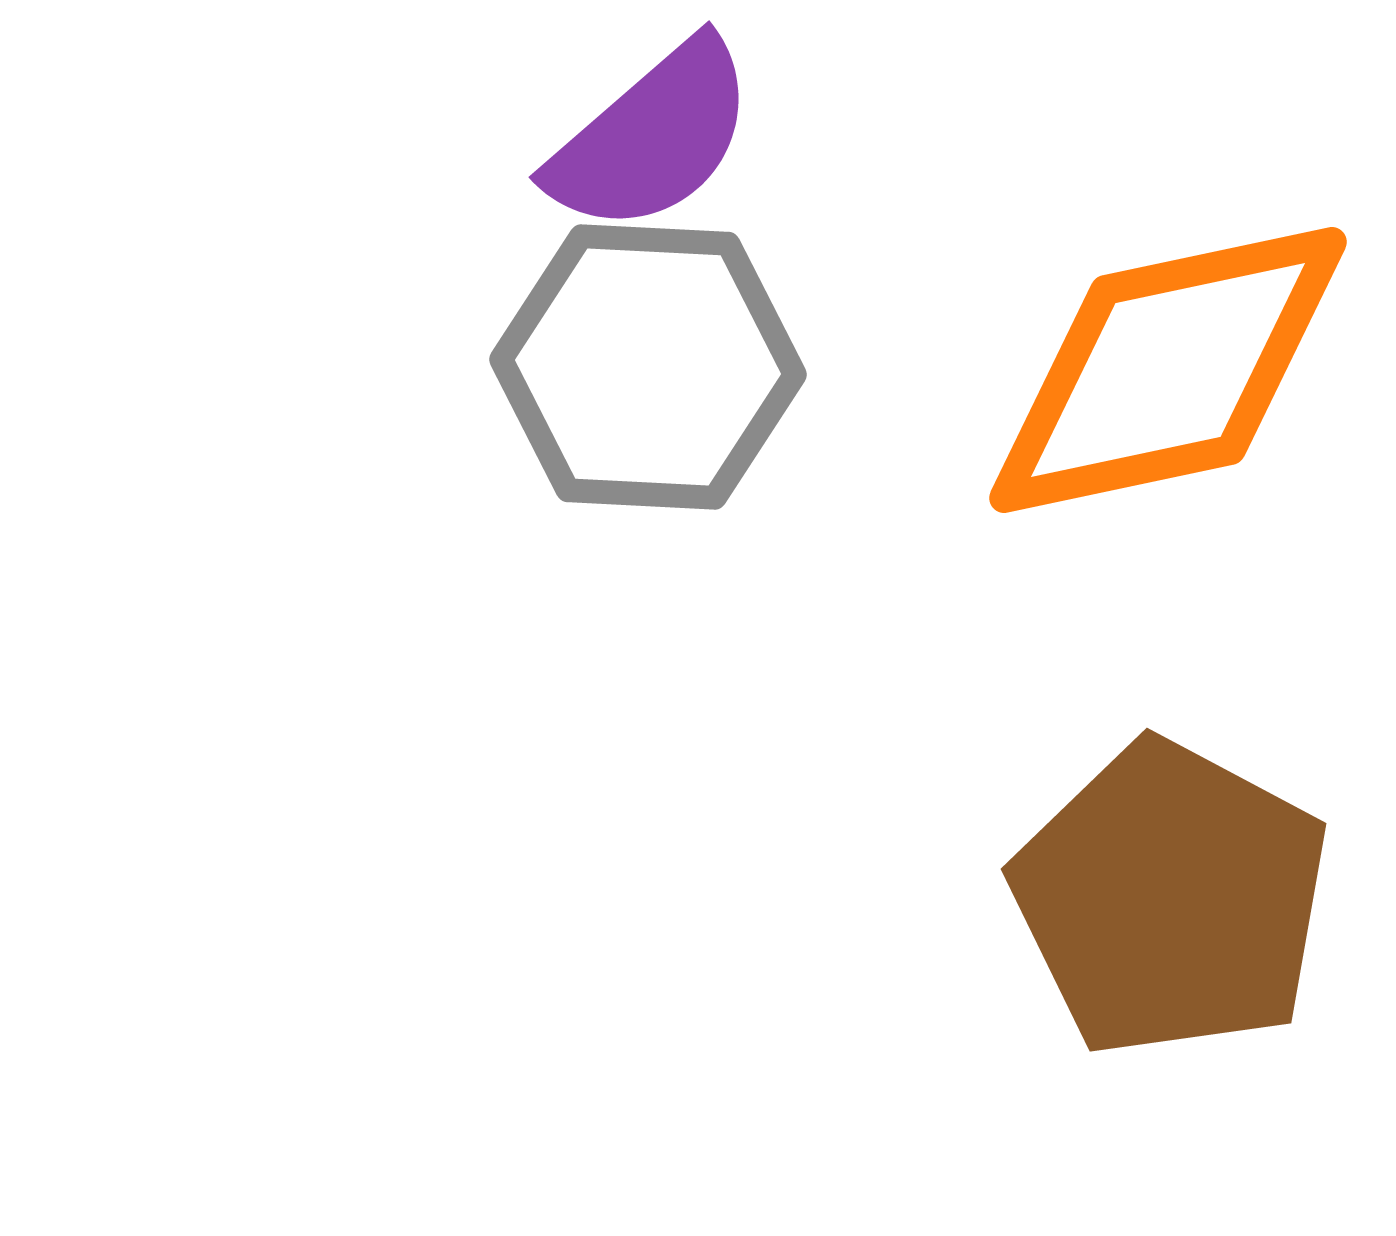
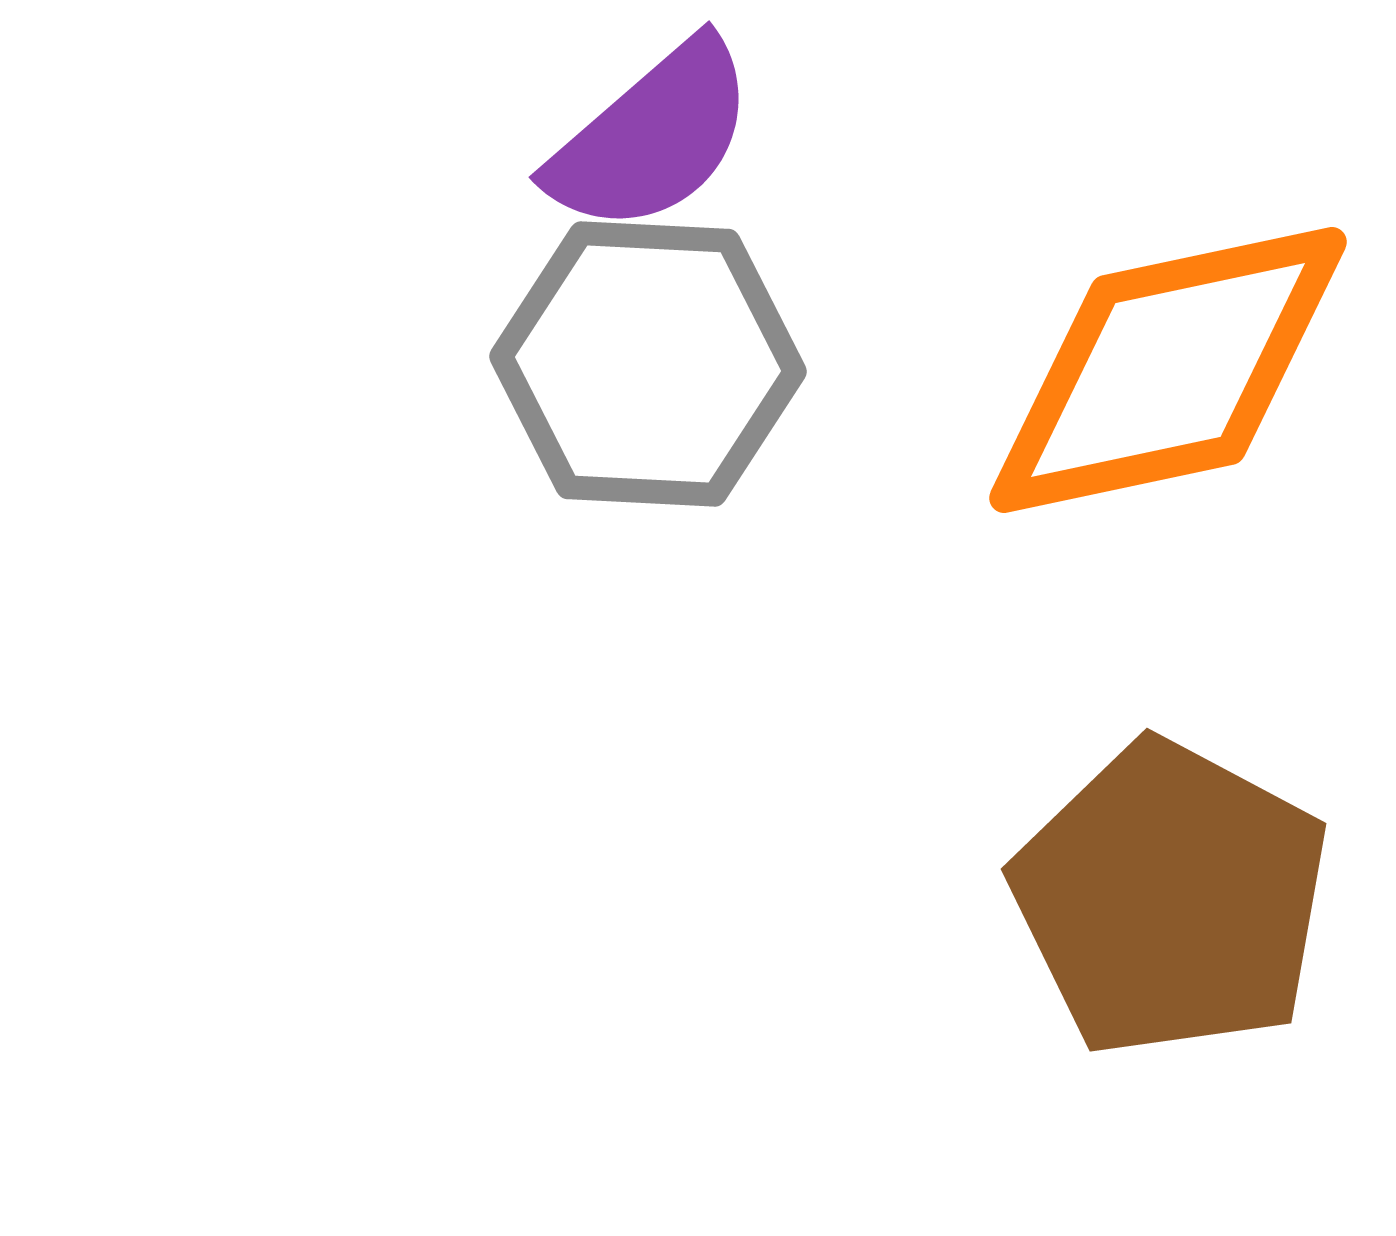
gray hexagon: moved 3 px up
